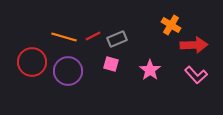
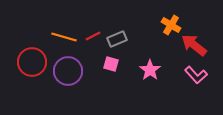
red arrow: rotated 140 degrees counterclockwise
